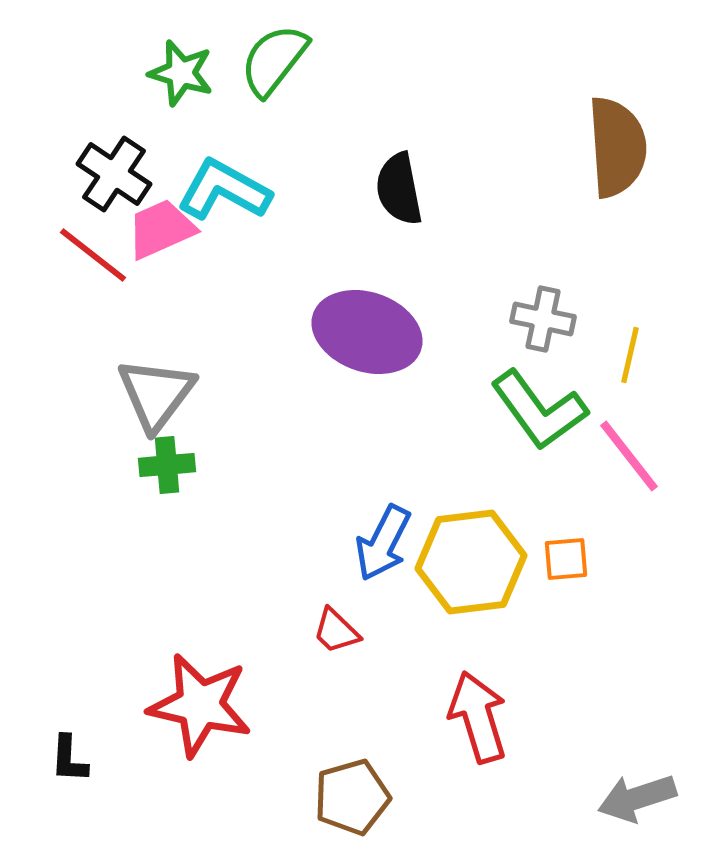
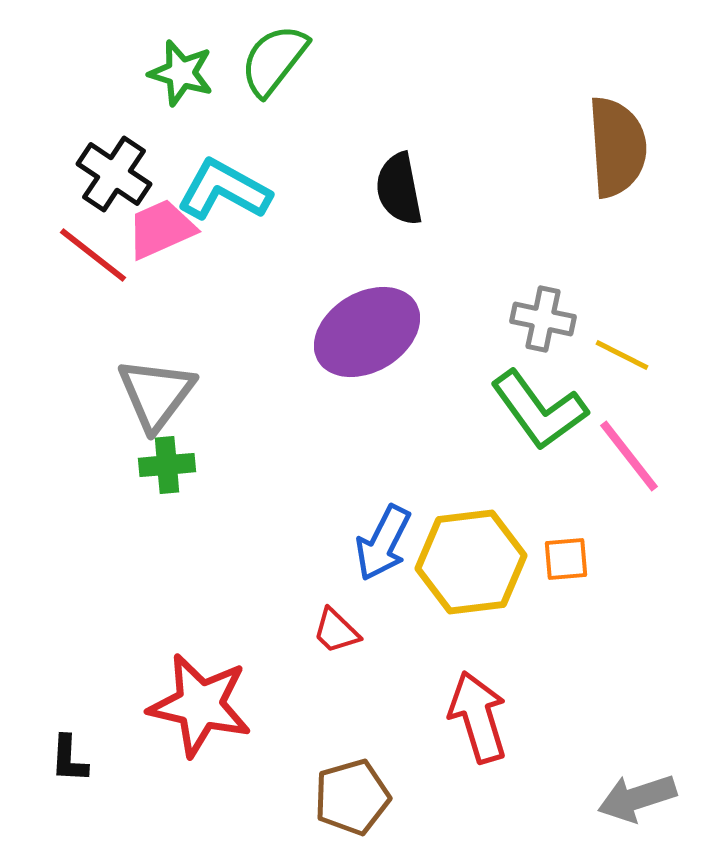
purple ellipse: rotated 50 degrees counterclockwise
yellow line: moved 8 px left; rotated 76 degrees counterclockwise
